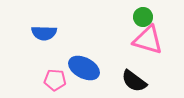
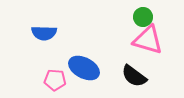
black semicircle: moved 5 px up
